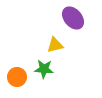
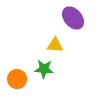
yellow triangle: rotated 18 degrees clockwise
orange circle: moved 2 px down
